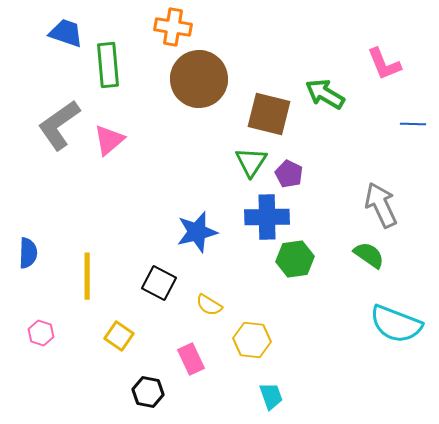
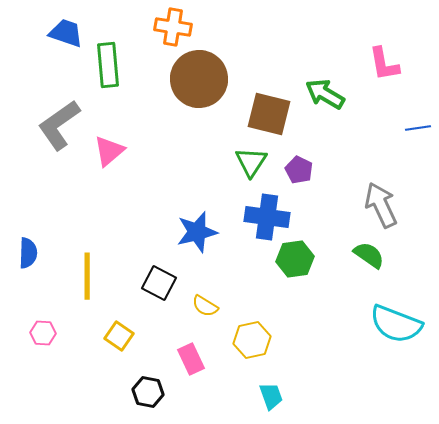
pink L-shape: rotated 12 degrees clockwise
blue line: moved 5 px right, 4 px down; rotated 10 degrees counterclockwise
pink triangle: moved 11 px down
purple pentagon: moved 10 px right, 4 px up
blue cross: rotated 9 degrees clockwise
yellow semicircle: moved 4 px left, 1 px down
pink hexagon: moved 2 px right; rotated 15 degrees counterclockwise
yellow hexagon: rotated 18 degrees counterclockwise
